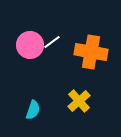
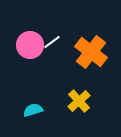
orange cross: rotated 28 degrees clockwise
cyan semicircle: rotated 126 degrees counterclockwise
